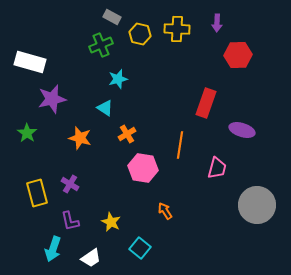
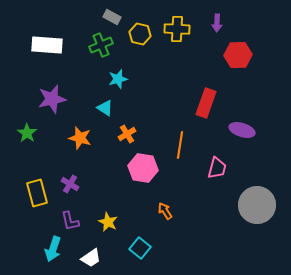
white rectangle: moved 17 px right, 17 px up; rotated 12 degrees counterclockwise
yellow star: moved 3 px left
